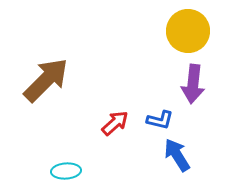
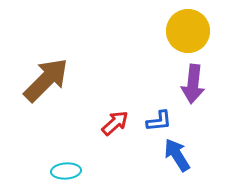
blue L-shape: moved 1 px left, 1 px down; rotated 20 degrees counterclockwise
